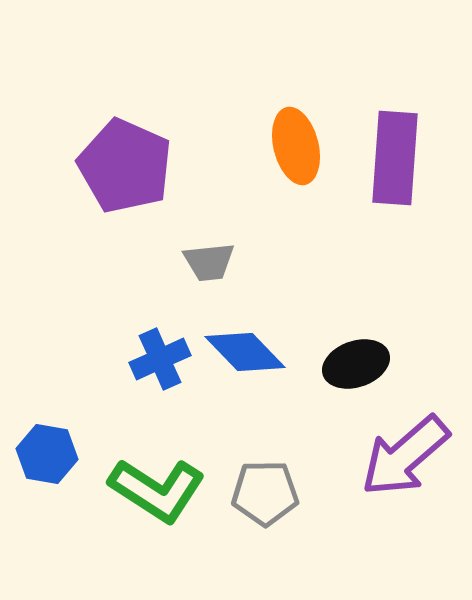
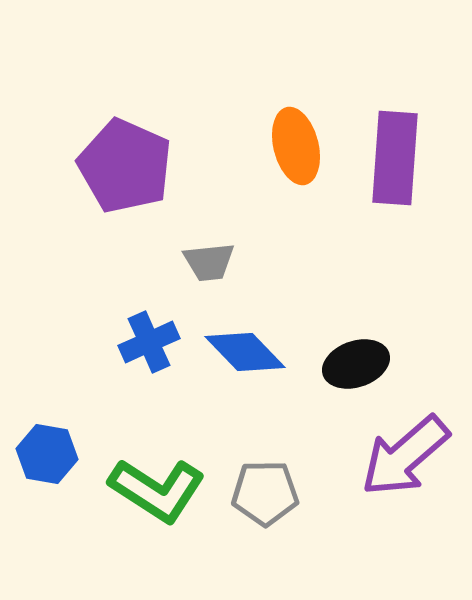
blue cross: moved 11 px left, 17 px up
